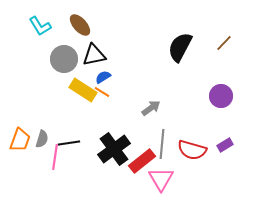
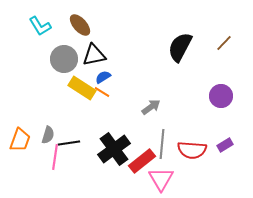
yellow rectangle: moved 1 px left, 2 px up
gray arrow: moved 1 px up
gray semicircle: moved 6 px right, 4 px up
red semicircle: rotated 12 degrees counterclockwise
